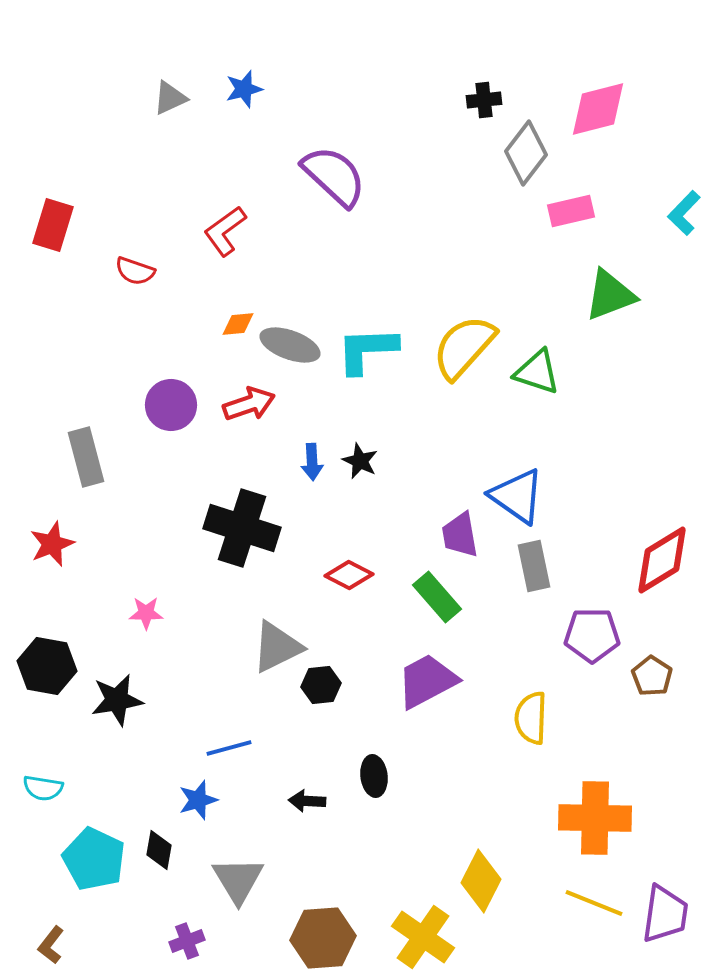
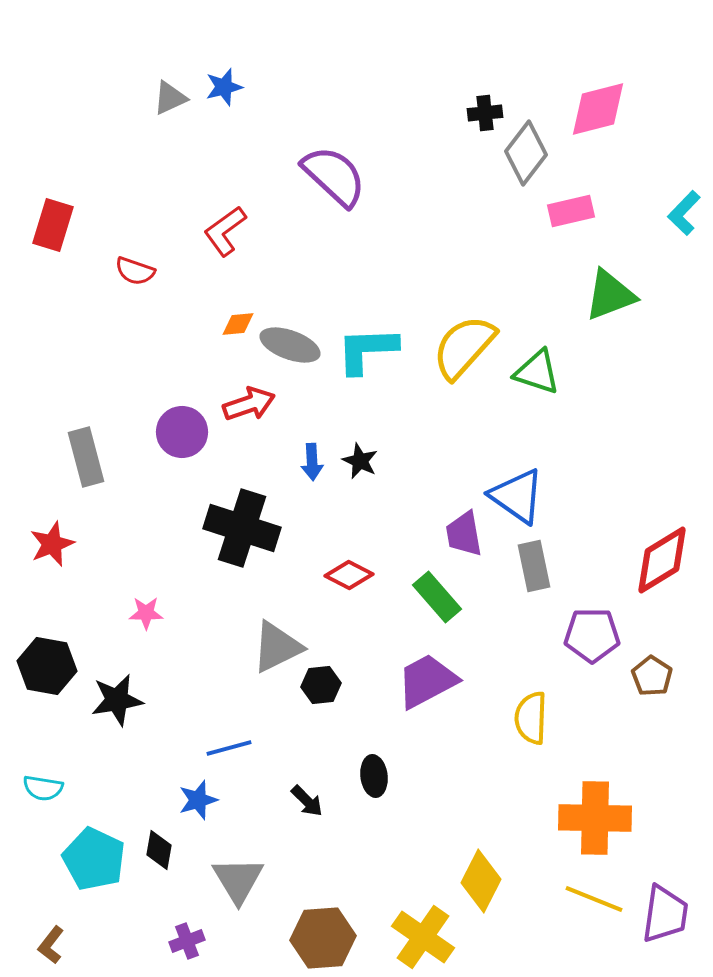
blue star at (244, 89): moved 20 px left, 2 px up
black cross at (484, 100): moved 1 px right, 13 px down
purple circle at (171, 405): moved 11 px right, 27 px down
purple trapezoid at (460, 535): moved 4 px right, 1 px up
black arrow at (307, 801): rotated 138 degrees counterclockwise
yellow line at (594, 903): moved 4 px up
